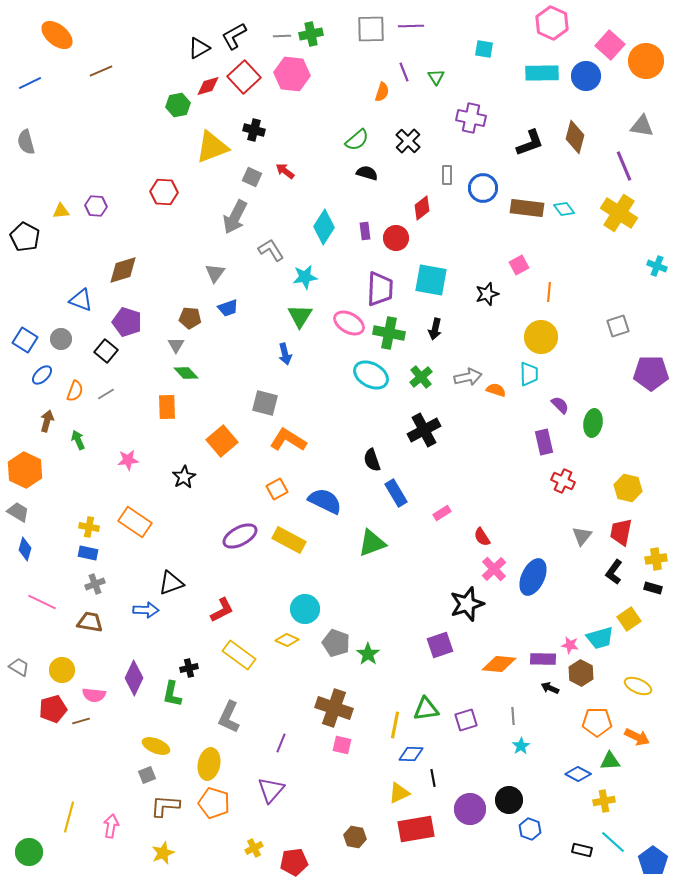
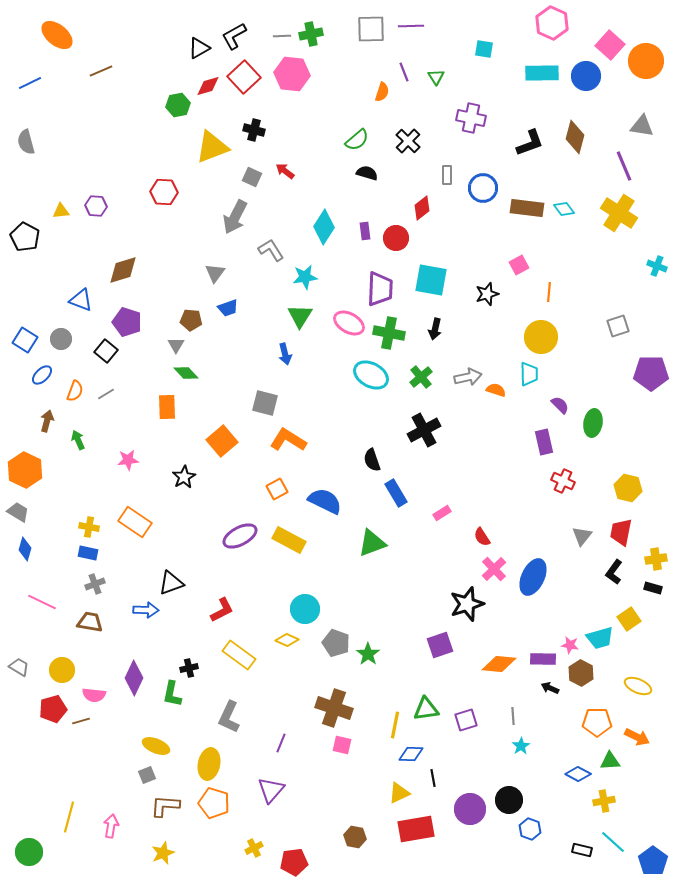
brown pentagon at (190, 318): moved 1 px right, 2 px down
